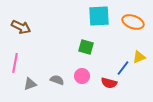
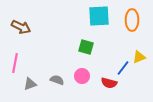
orange ellipse: moved 1 px left, 2 px up; rotated 70 degrees clockwise
